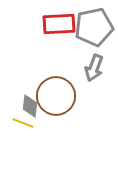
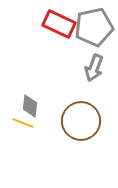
red rectangle: rotated 28 degrees clockwise
brown circle: moved 25 px right, 25 px down
